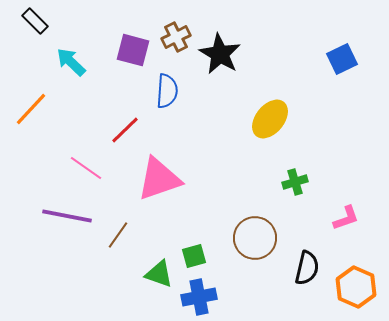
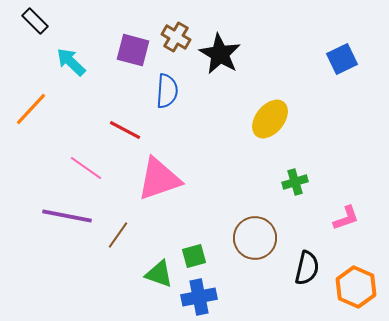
brown cross: rotated 32 degrees counterclockwise
red line: rotated 72 degrees clockwise
